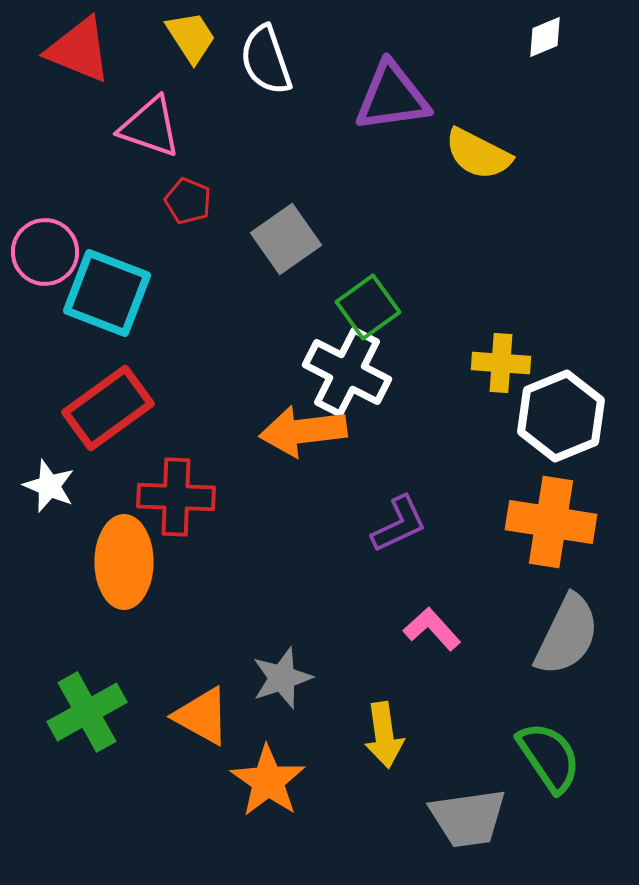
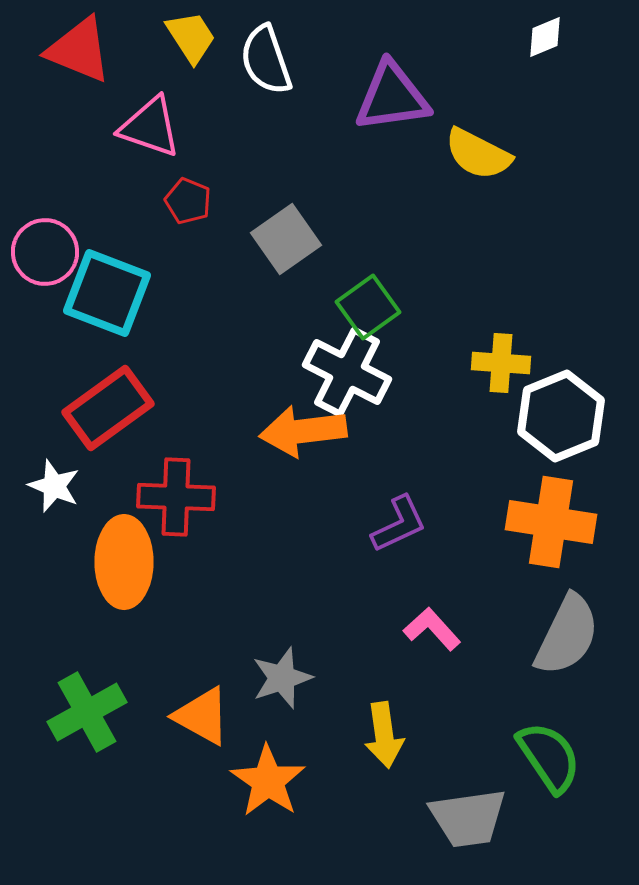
white star: moved 5 px right
